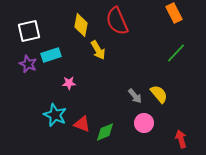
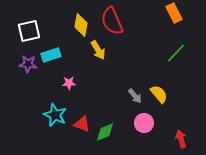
red semicircle: moved 5 px left
purple star: rotated 18 degrees counterclockwise
